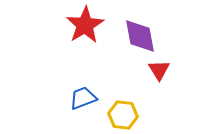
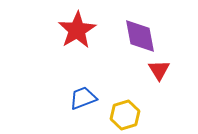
red star: moved 8 px left, 5 px down
yellow hexagon: moved 2 px right; rotated 24 degrees counterclockwise
